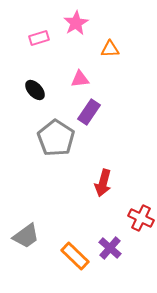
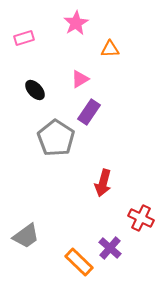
pink rectangle: moved 15 px left
pink triangle: rotated 24 degrees counterclockwise
orange rectangle: moved 4 px right, 6 px down
